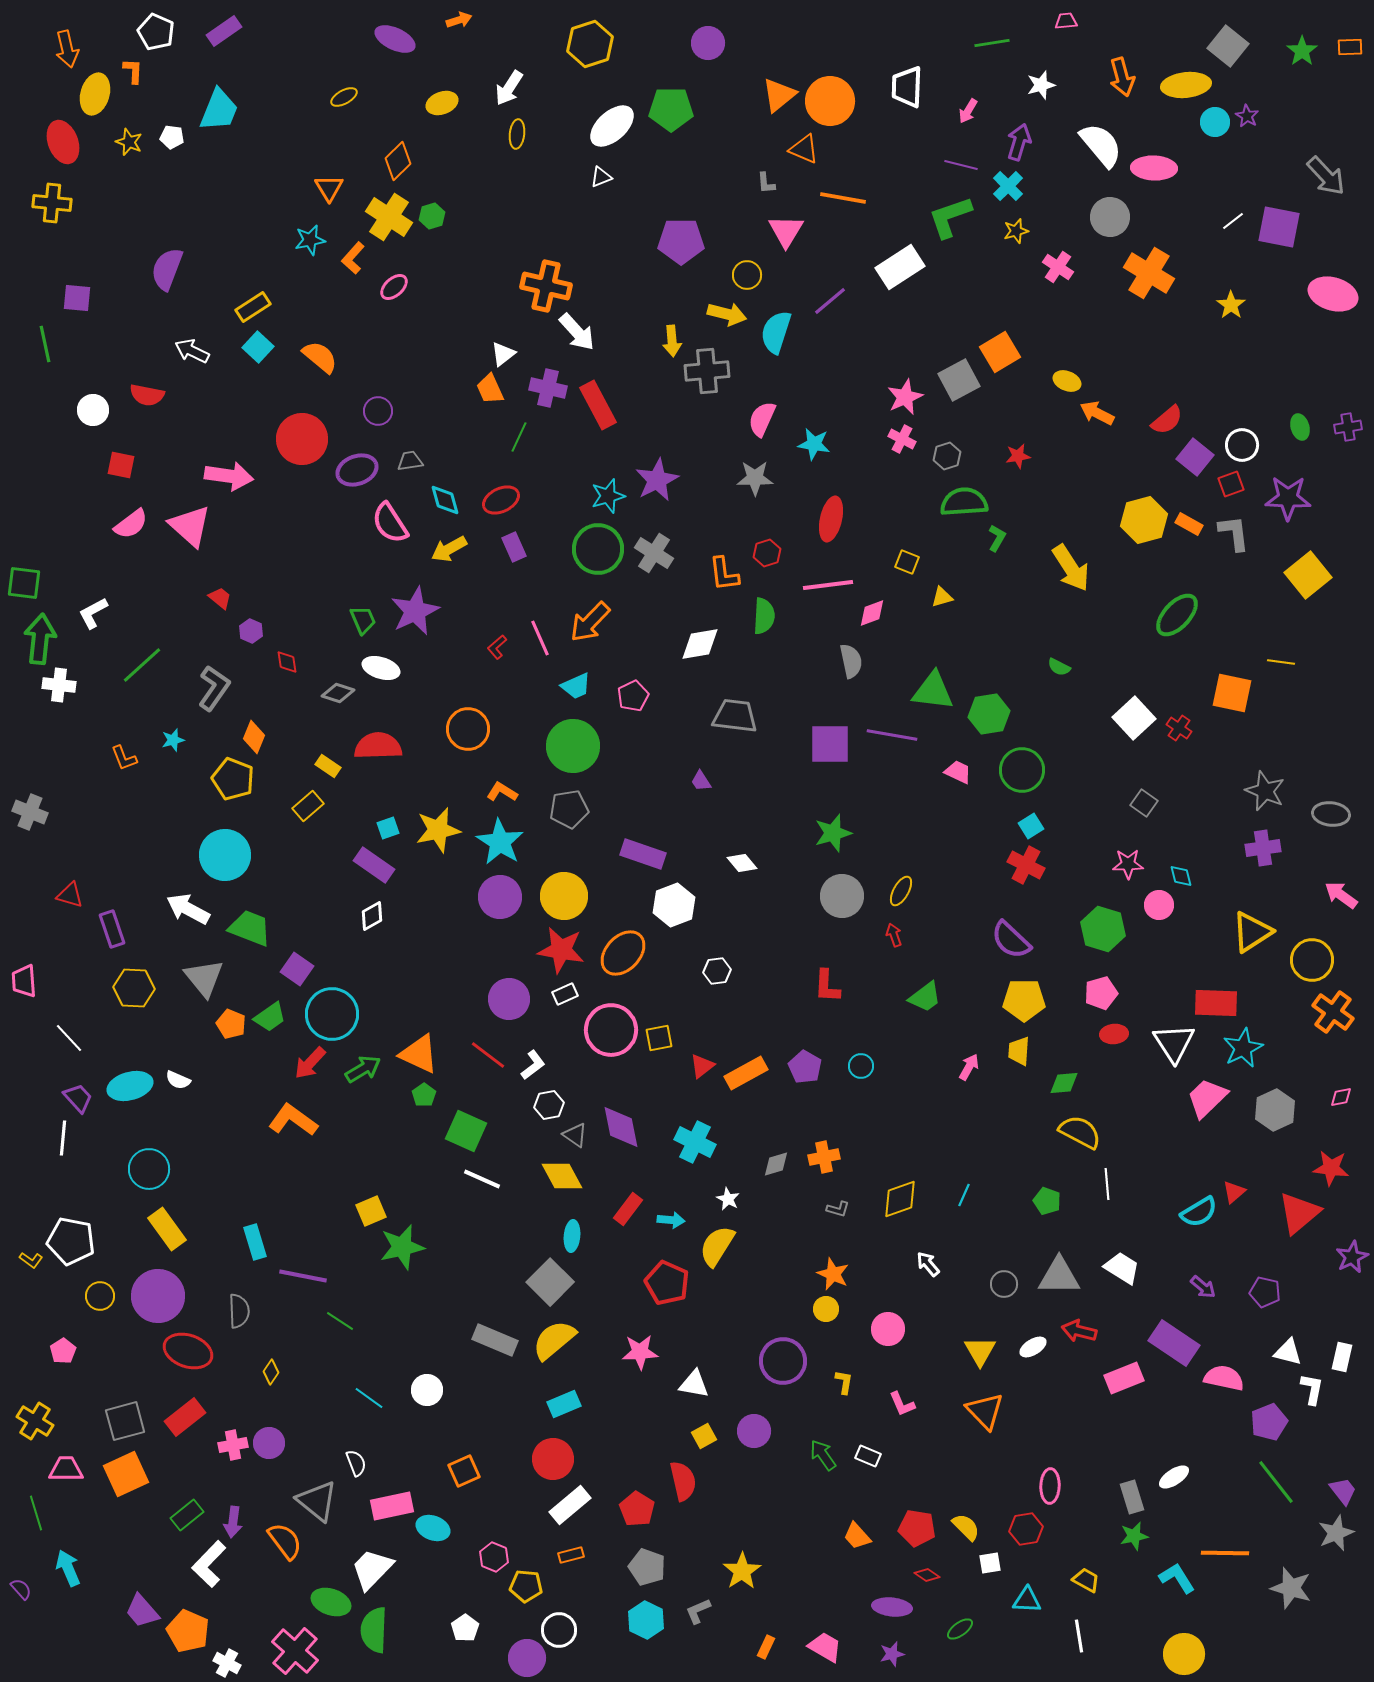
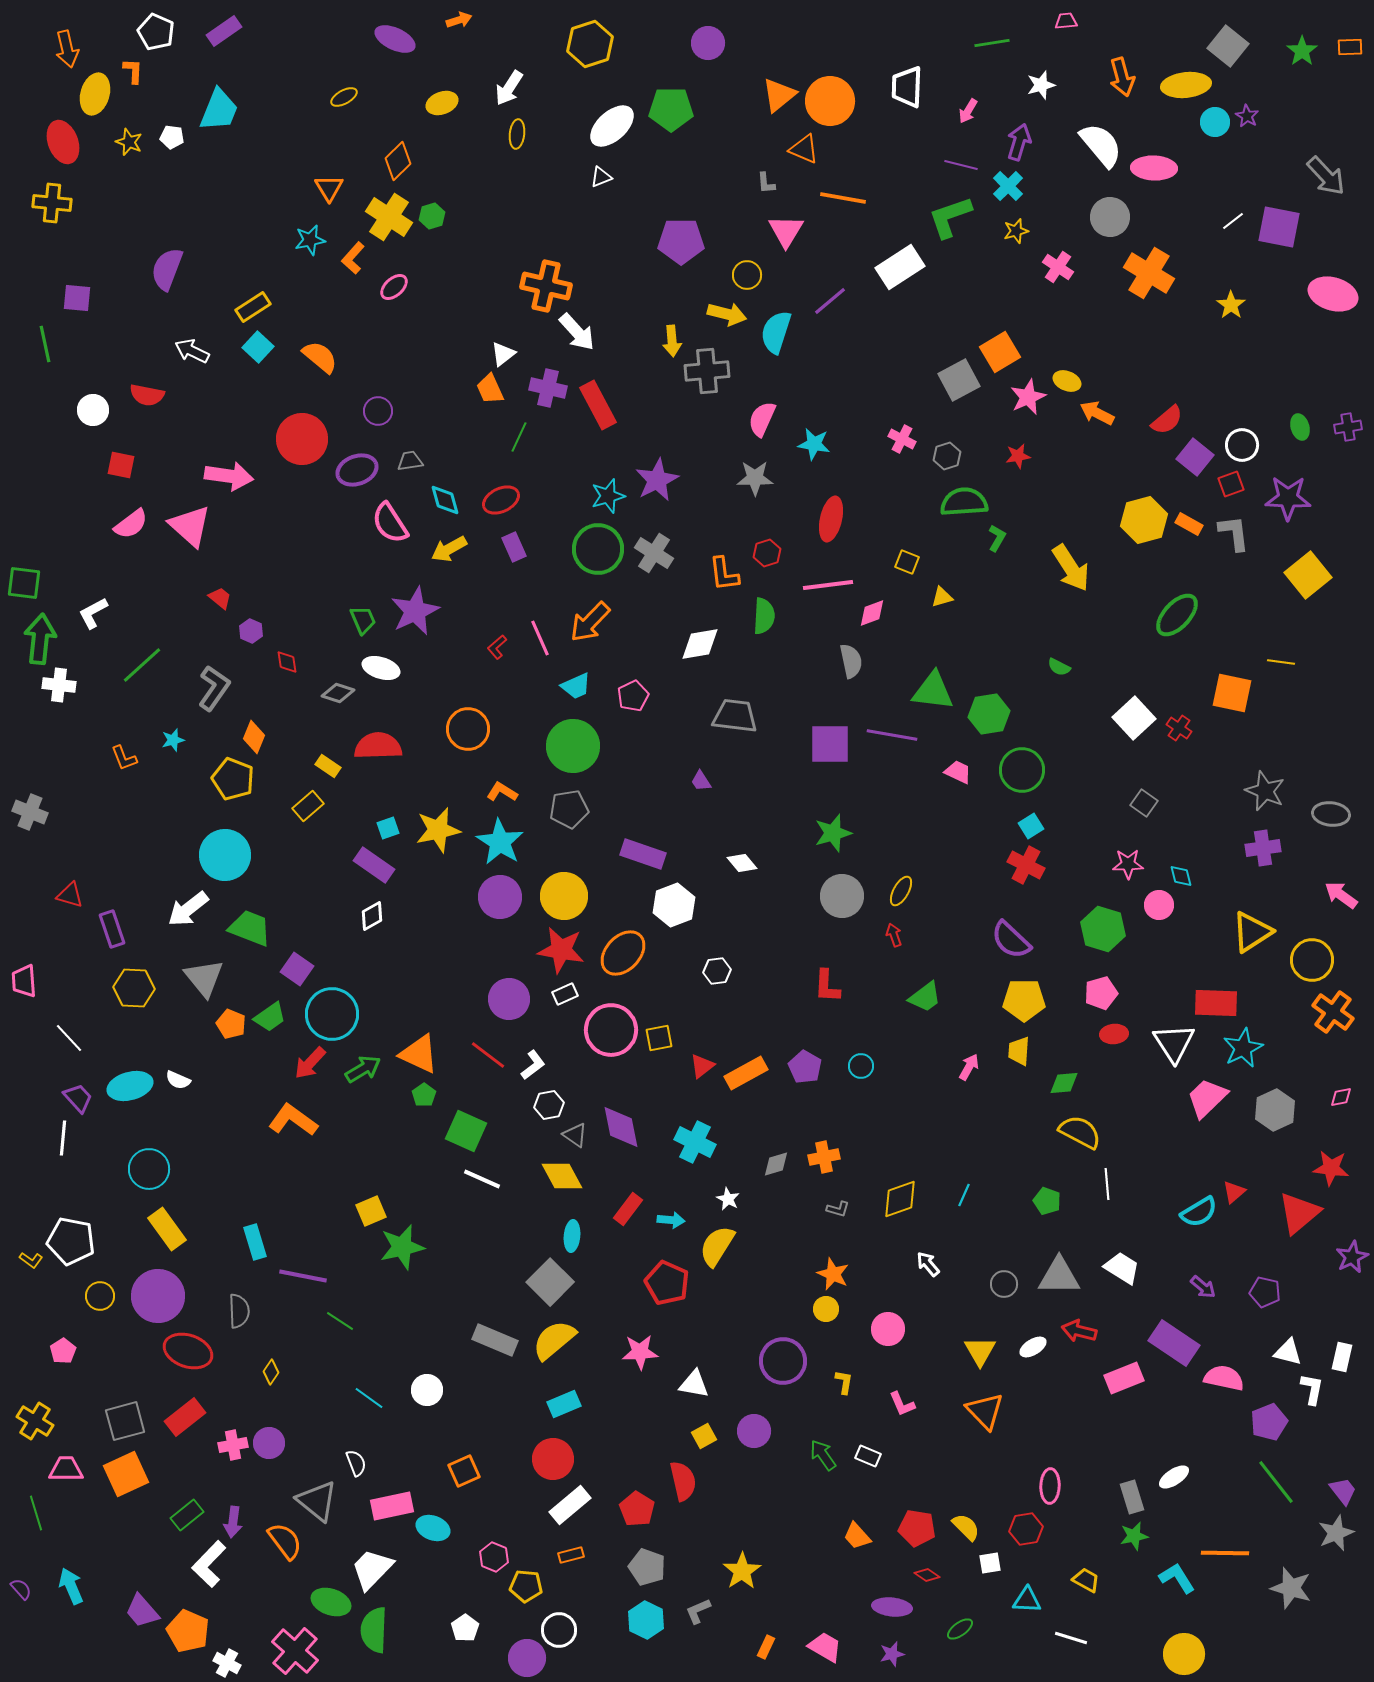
pink star at (905, 397): moved 123 px right
white arrow at (188, 909): rotated 66 degrees counterclockwise
cyan arrow at (68, 1568): moved 3 px right, 18 px down
white line at (1079, 1636): moved 8 px left, 2 px down; rotated 64 degrees counterclockwise
